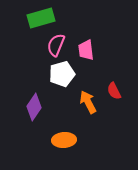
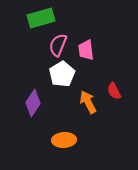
pink semicircle: moved 2 px right
white pentagon: rotated 15 degrees counterclockwise
purple diamond: moved 1 px left, 4 px up
